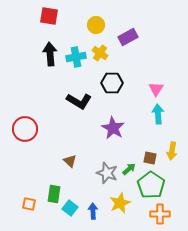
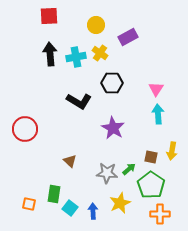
red square: rotated 12 degrees counterclockwise
brown square: moved 1 px right, 1 px up
gray star: rotated 15 degrees counterclockwise
